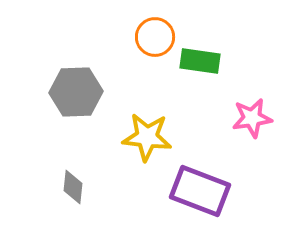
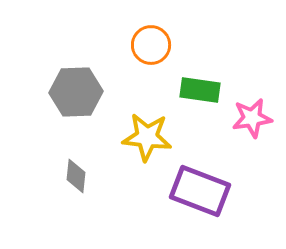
orange circle: moved 4 px left, 8 px down
green rectangle: moved 29 px down
gray diamond: moved 3 px right, 11 px up
